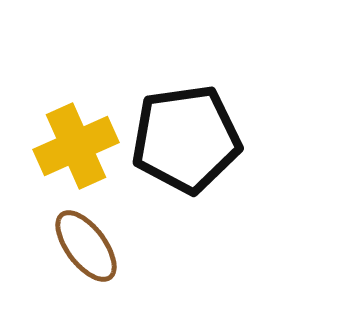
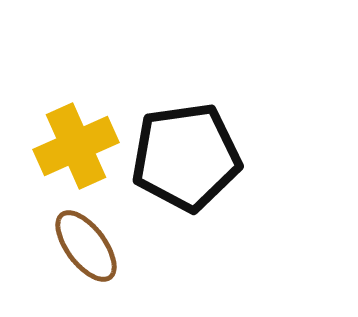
black pentagon: moved 18 px down
